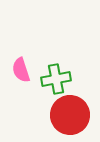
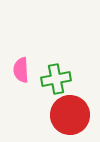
pink semicircle: rotated 15 degrees clockwise
